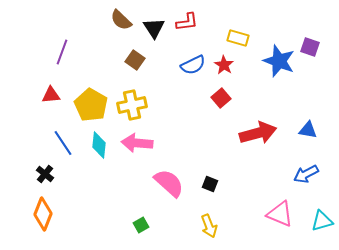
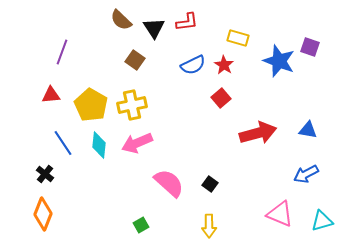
pink arrow: rotated 28 degrees counterclockwise
black square: rotated 14 degrees clockwise
yellow arrow: rotated 20 degrees clockwise
